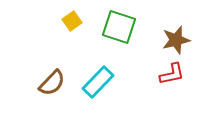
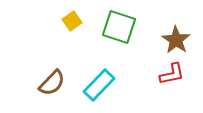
brown star: rotated 24 degrees counterclockwise
cyan rectangle: moved 1 px right, 3 px down
